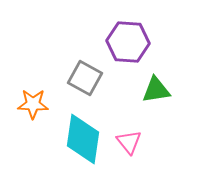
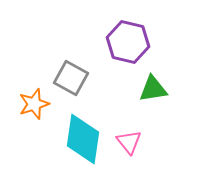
purple hexagon: rotated 9 degrees clockwise
gray square: moved 14 px left
green triangle: moved 3 px left, 1 px up
orange star: moved 1 px right; rotated 20 degrees counterclockwise
